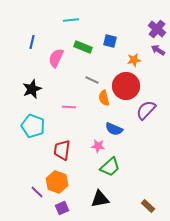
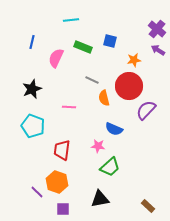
red circle: moved 3 px right
purple square: moved 1 px right, 1 px down; rotated 24 degrees clockwise
